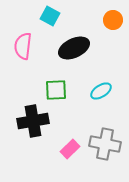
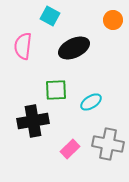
cyan ellipse: moved 10 px left, 11 px down
gray cross: moved 3 px right
